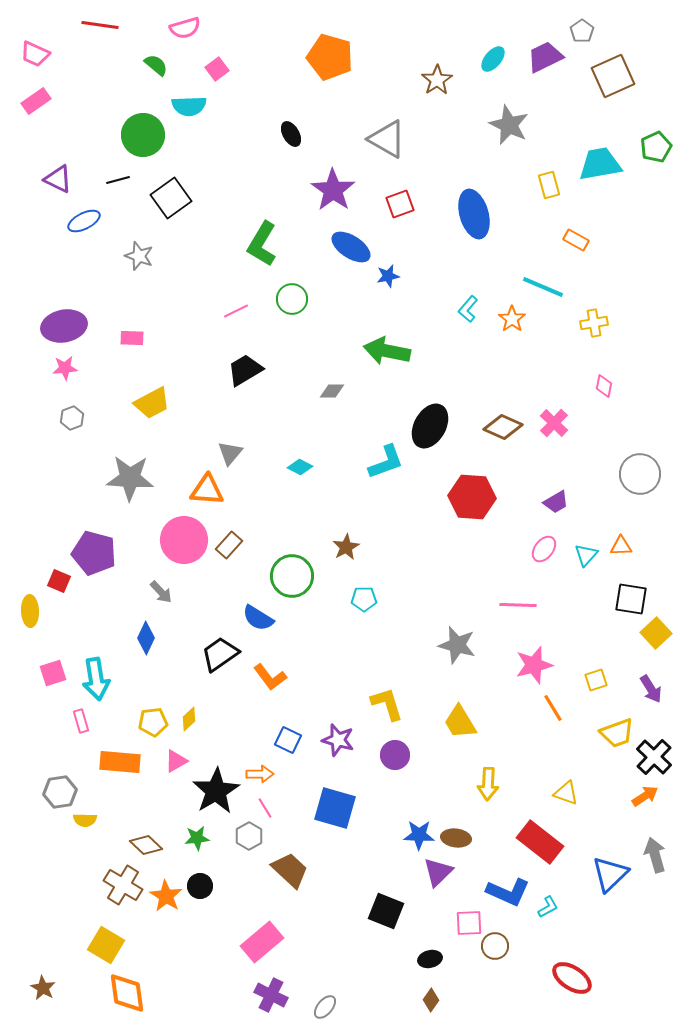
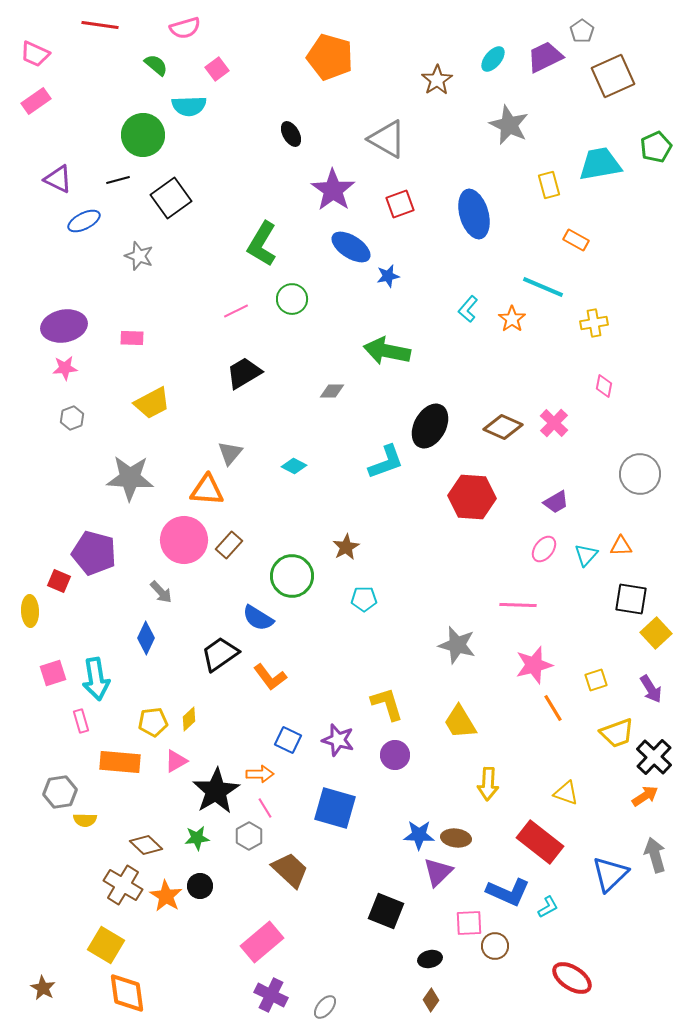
black trapezoid at (245, 370): moved 1 px left, 3 px down
cyan diamond at (300, 467): moved 6 px left, 1 px up
